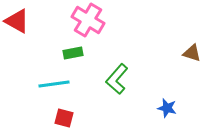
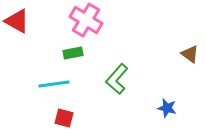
pink cross: moved 2 px left
brown triangle: moved 2 px left, 1 px down; rotated 18 degrees clockwise
